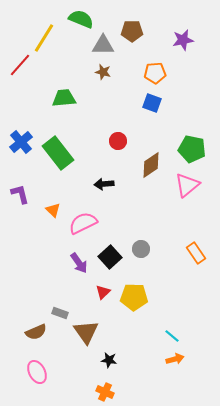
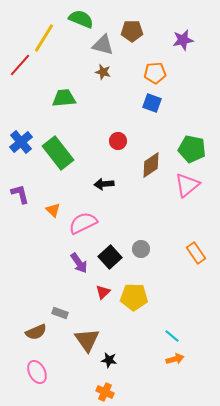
gray triangle: rotated 15 degrees clockwise
brown triangle: moved 1 px right, 8 px down
